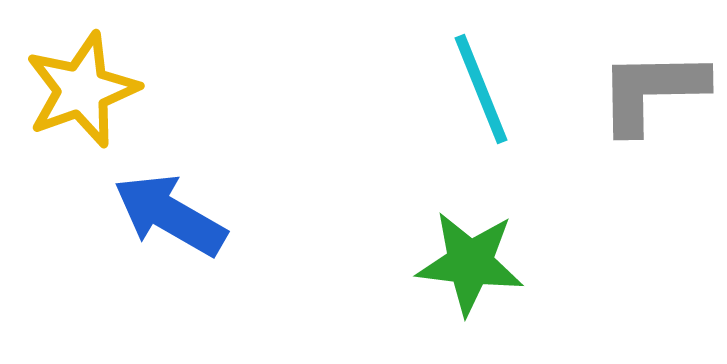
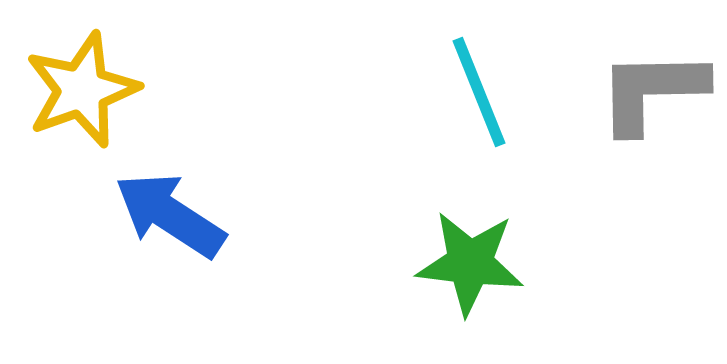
cyan line: moved 2 px left, 3 px down
blue arrow: rotated 3 degrees clockwise
